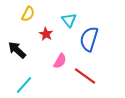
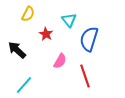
red line: rotated 35 degrees clockwise
